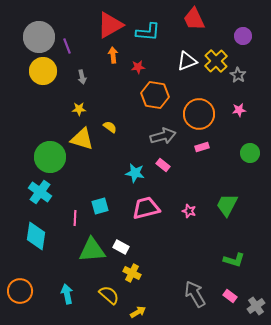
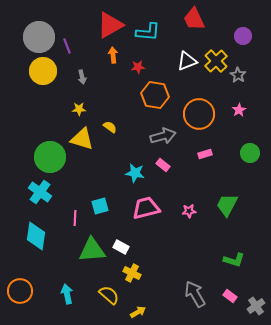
pink star at (239, 110): rotated 24 degrees counterclockwise
pink rectangle at (202, 147): moved 3 px right, 7 px down
pink star at (189, 211): rotated 24 degrees counterclockwise
